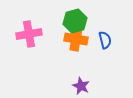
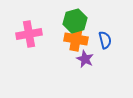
purple star: moved 4 px right, 27 px up
